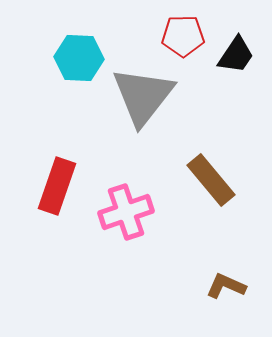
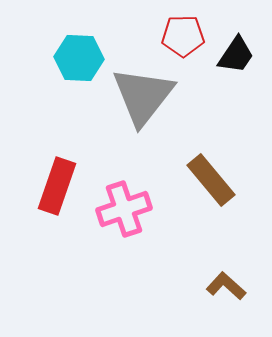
pink cross: moved 2 px left, 3 px up
brown L-shape: rotated 18 degrees clockwise
